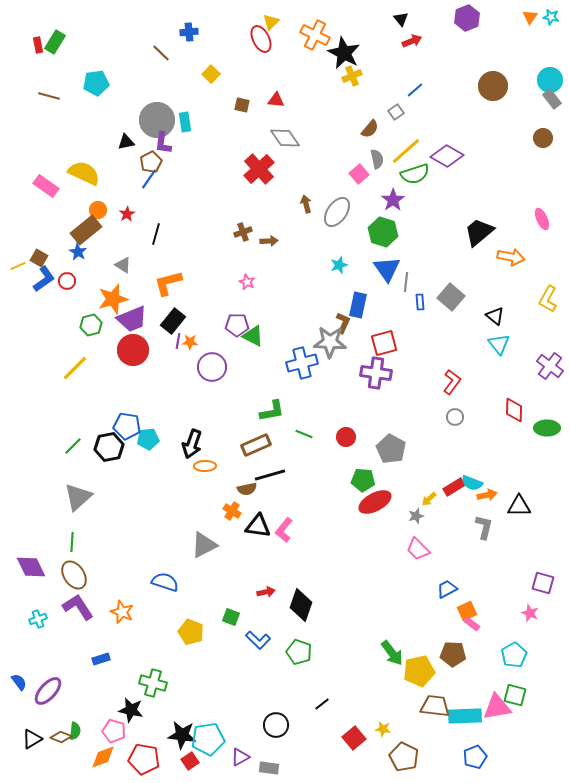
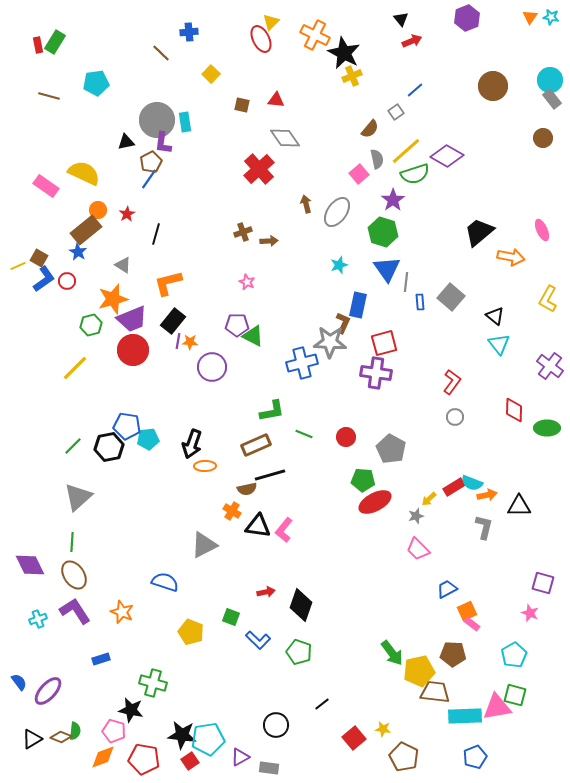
pink ellipse at (542, 219): moved 11 px down
purple diamond at (31, 567): moved 1 px left, 2 px up
purple L-shape at (78, 607): moved 3 px left, 4 px down
brown trapezoid at (435, 706): moved 14 px up
